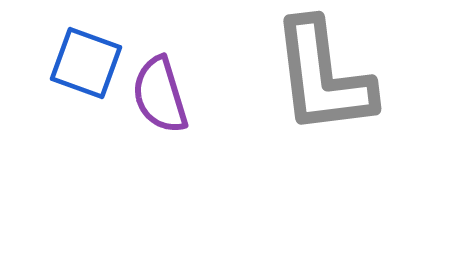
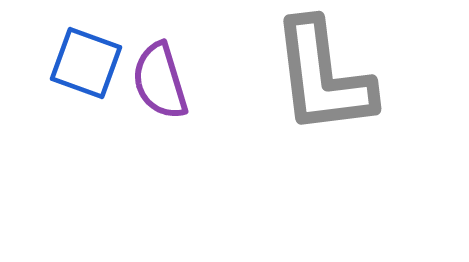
purple semicircle: moved 14 px up
